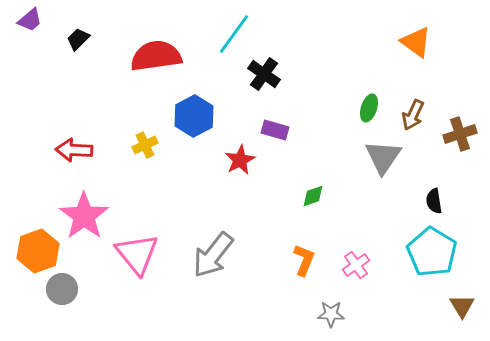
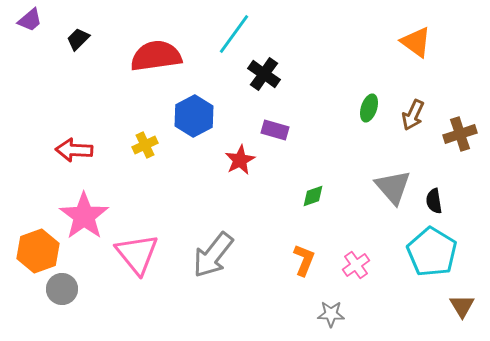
gray triangle: moved 10 px right, 30 px down; rotated 15 degrees counterclockwise
